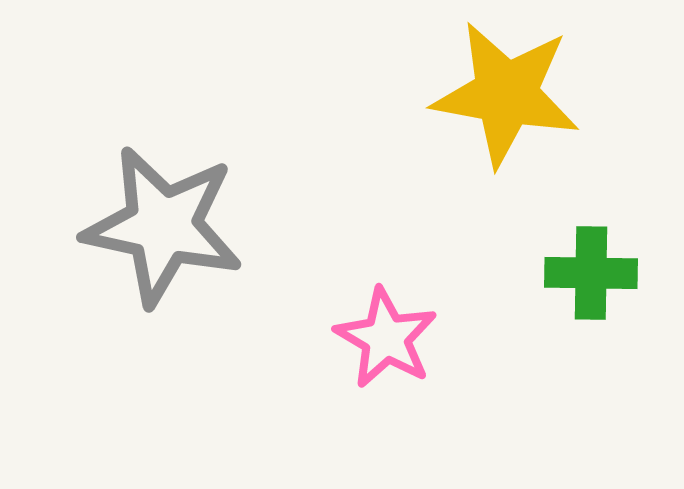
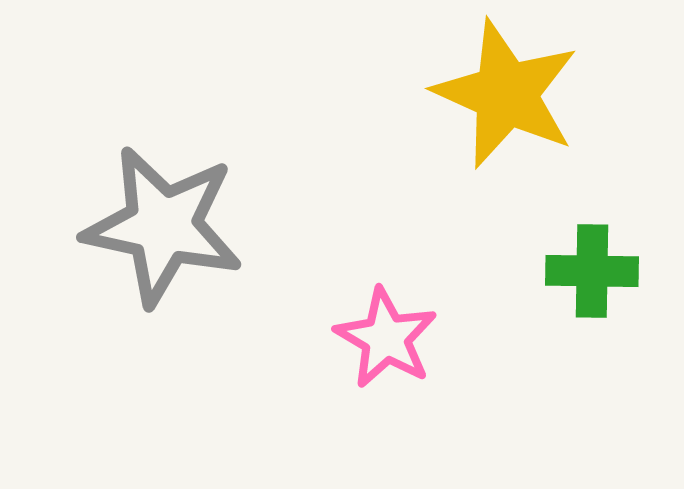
yellow star: rotated 14 degrees clockwise
green cross: moved 1 px right, 2 px up
